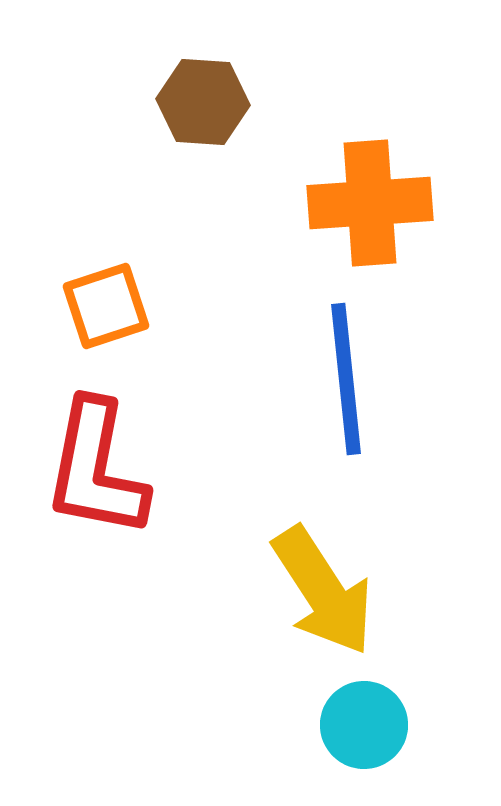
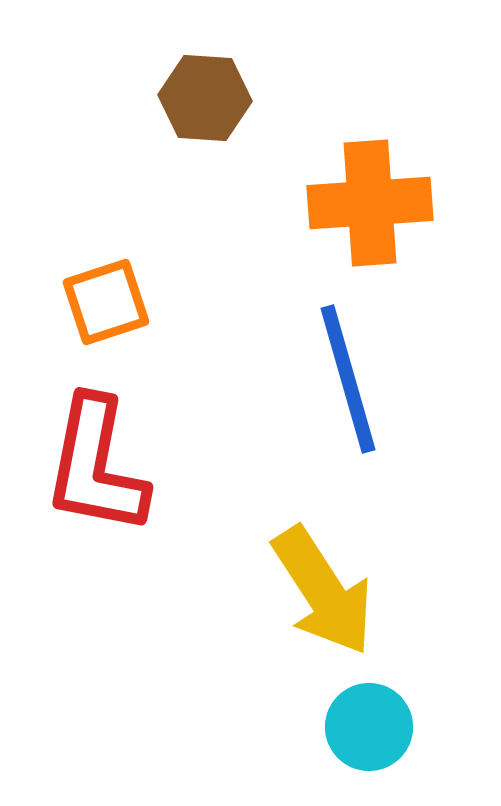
brown hexagon: moved 2 px right, 4 px up
orange square: moved 4 px up
blue line: moved 2 px right; rotated 10 degrees counterclockwise
red L-shape: moved 3 px up
cyan circle: moved 5 px right, 2 px down
